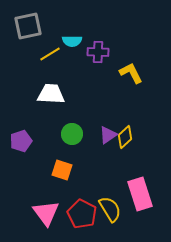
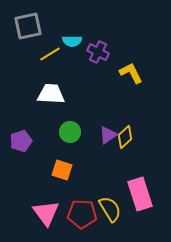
purple cross: rotated 25 degrees clockwise
green circle: moved 2 px left, 2 px up
red pentagon: rotated 24 degrees counterclockwise
